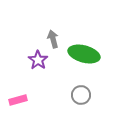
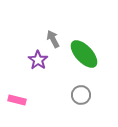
gray arrow: rotated 12 degrees counterclockwise
green ellipse: rotated 32 degrees clockwise
pink rectangle: moved 1 px left; rotated 30 degrees clockwise
